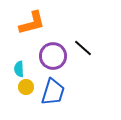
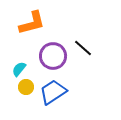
cyan semicircle: rotated 42 degrees clockwise
blue trapezoid: rotated 140 degrees counterclockwise
